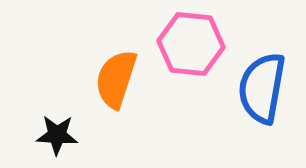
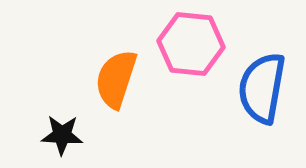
black star: moved 5 px right
